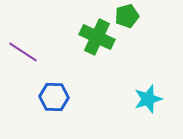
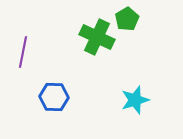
green pentagon: moved 3 px down; rotated 15 degrees counterclockwise
purple line: rotated 68 degrees clockwise
cyan star: moved 13 px left, 1 px down
